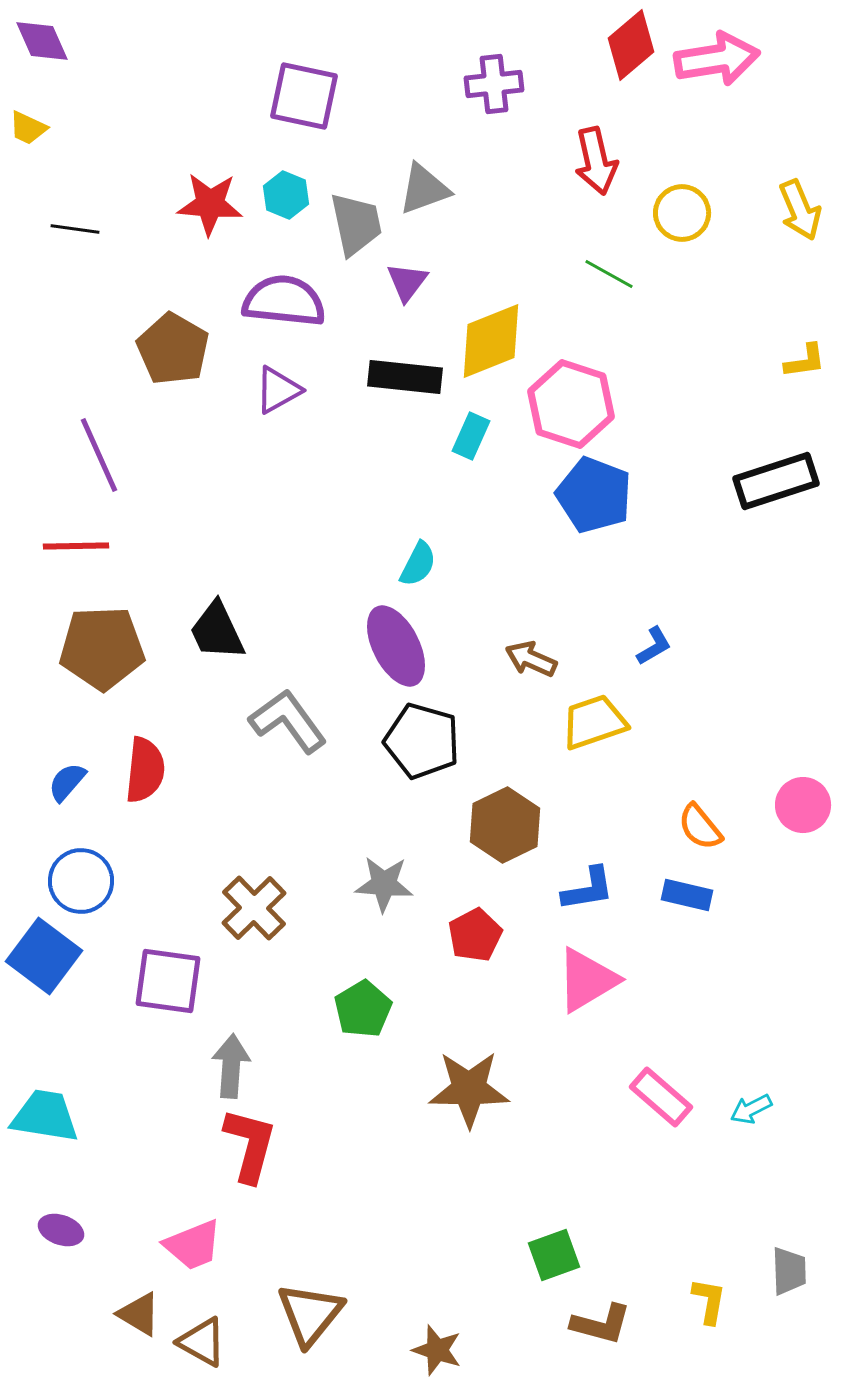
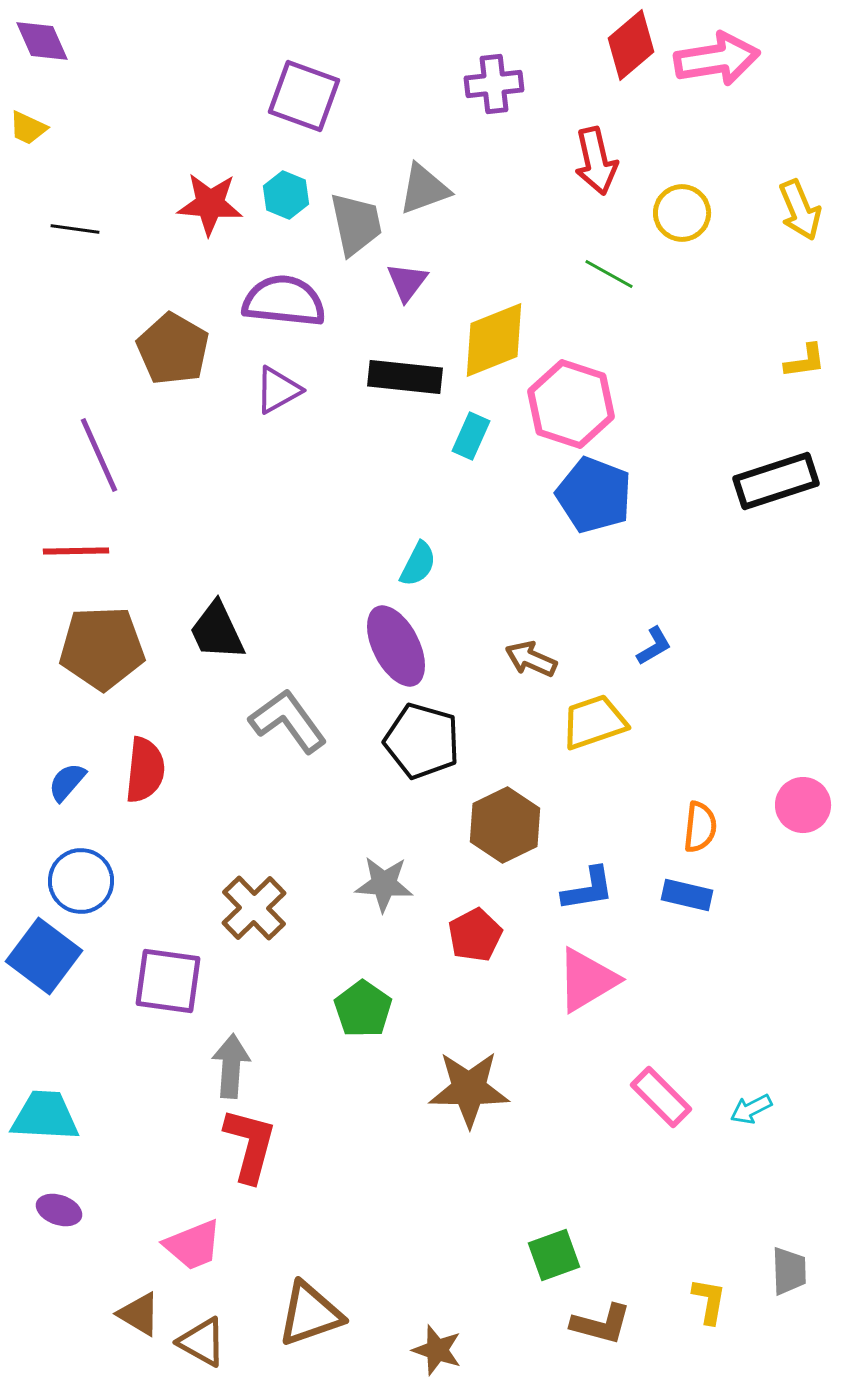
purple square at (304, 96): rotated 8 degrees clockwise
yellow diamond at (491, 341): moved 3 px right, 1 px up
red line at (76, 546): moved 5 px down
orange semicircle at (700, 827): rotated 135 degrees counterclockwise
green pentagon at (363, 1009): rotated 6 degrees counterclockwise
pink rectangle at (661, 1097): rotated 4 degrees clockwise
cyan trapezoid at (45, 1116): rotated 6 degrees counterclockwise
purple ellipse at (61, 1230): moved 2 px left, 20 px up
brown triangle at (310, 1314): rotated 32 degrees clockwise
